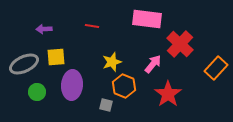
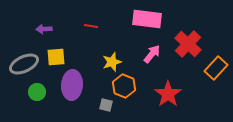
red line: moved 1 px left
red cross: moved 8 px right
pink arrow: moved 1 px left, 10 px up
